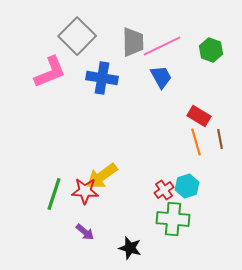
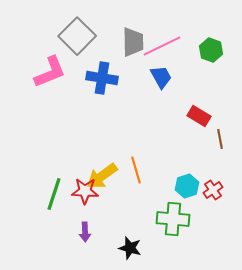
orange line: moved 60 px left, 28 px down
red cross: moved 49 px right
purple arrow: rotated 48 degrees clockwise
